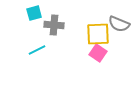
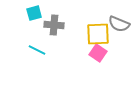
cyan line: rotated 54 degrees clockwise
